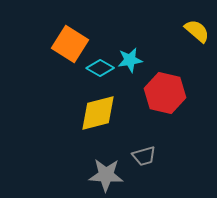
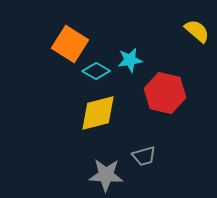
cyan diamond: moved 4 px left, 3 px down
